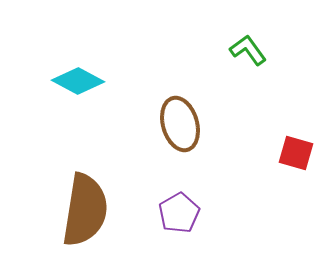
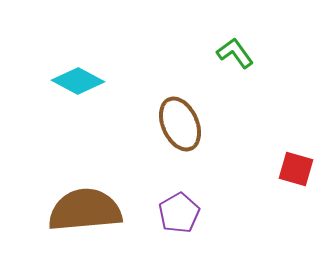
green L-shape: moved 13 px left, 3 px down
brown ellipse: rotated 8 degrees counterclockwise
red square: moved 16 px down
brown semicircle: rotated 104 degrees counterclockwise
